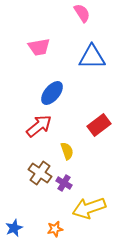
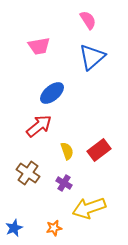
pink semicircle: moved 6 px right, 7 px down
pink trapezoid: moved 1 px up
blue triangle: rotated 40 degrees counterclockwise
blue ellipse: rotated 10 degrees clockwise
red rectangle: moved 25 px down
brown cross: moved 12 px left
orange star: moved 1 px left, 1 px up
